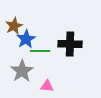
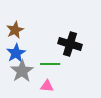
brown star: moved 1 px right, 4 px down
blue star: moved 10 px left, 14 px down
black cross: rotated 15 degrees clockwise
green line: moved 10 px right, 13 px down
